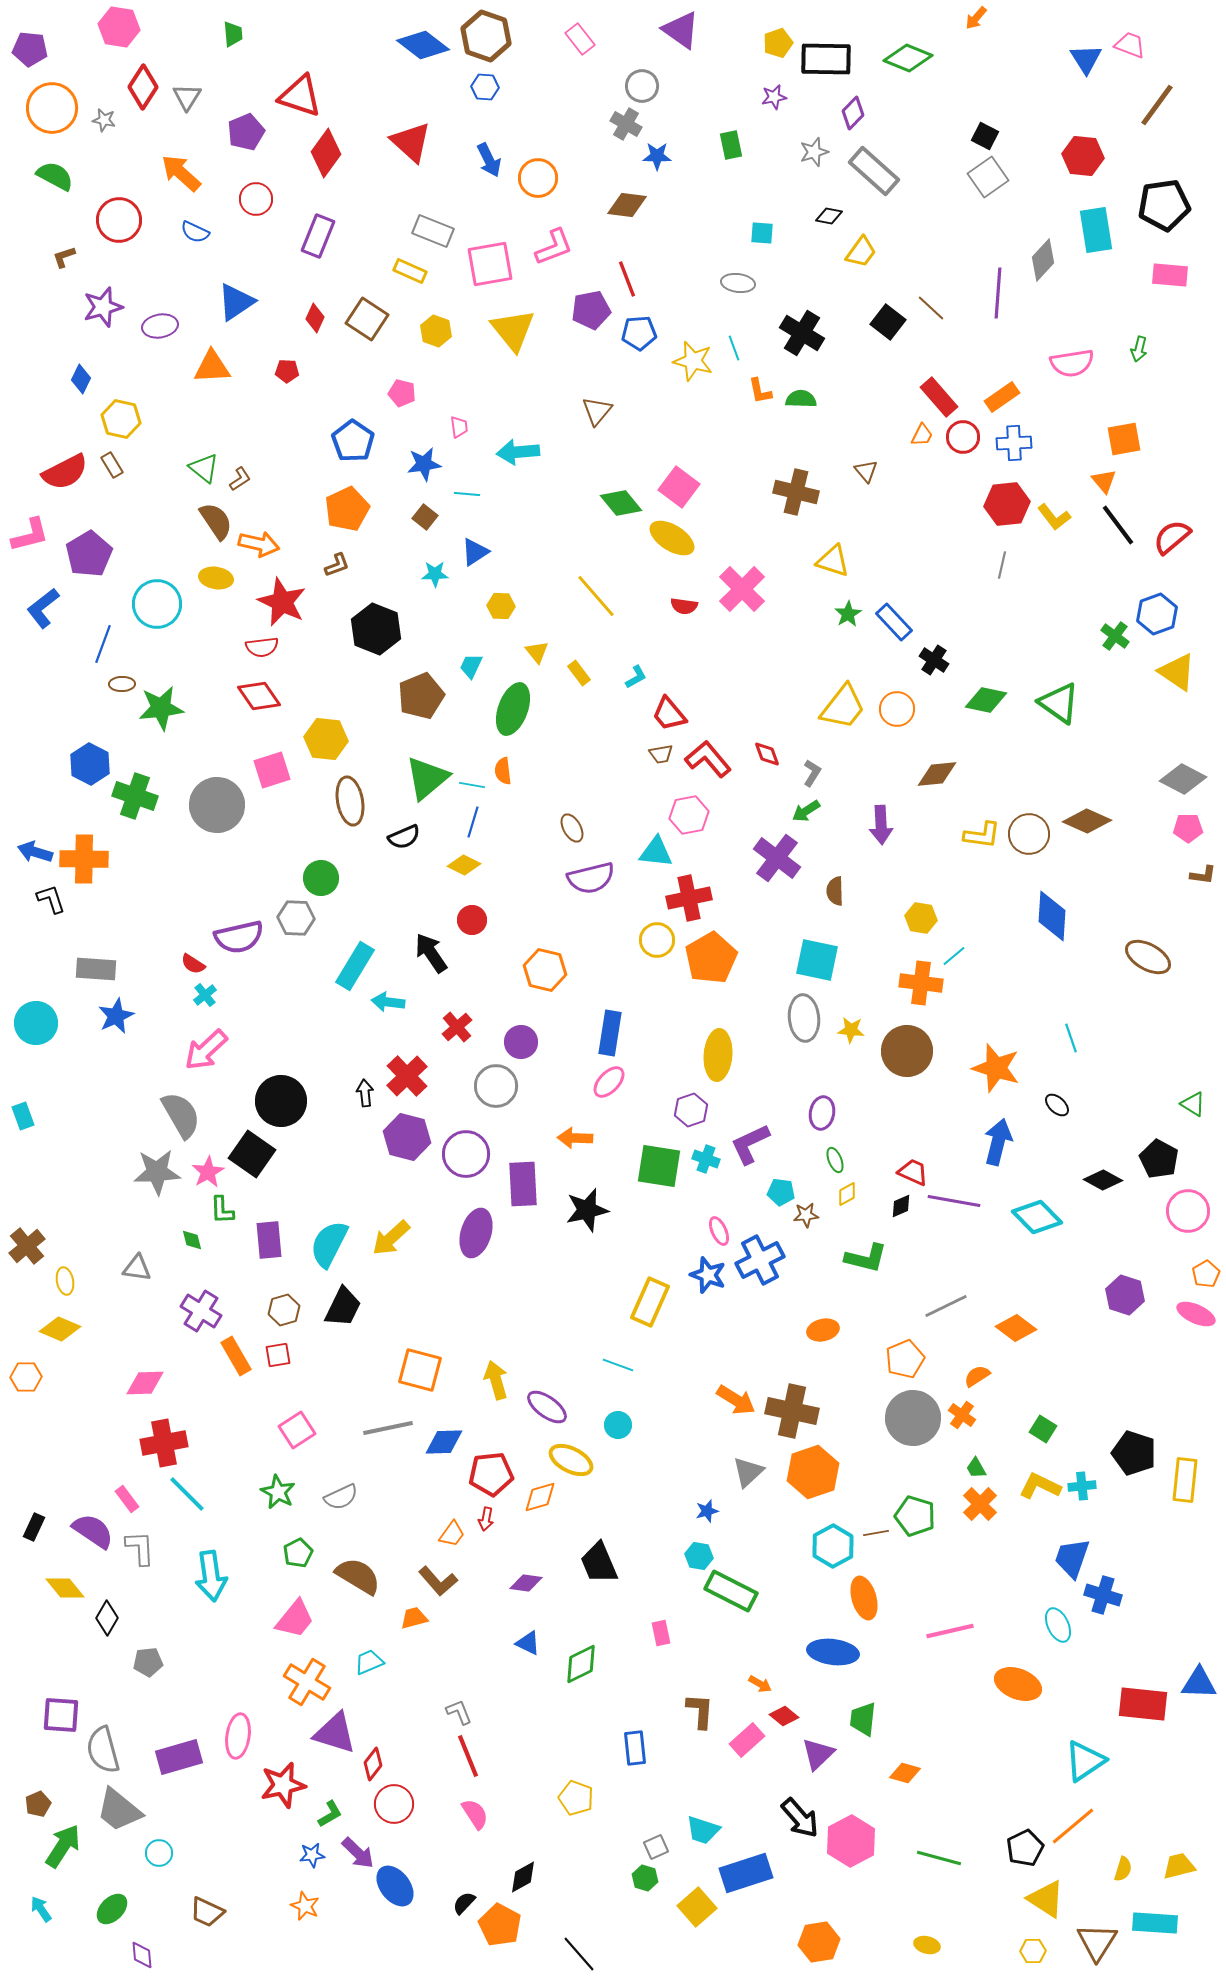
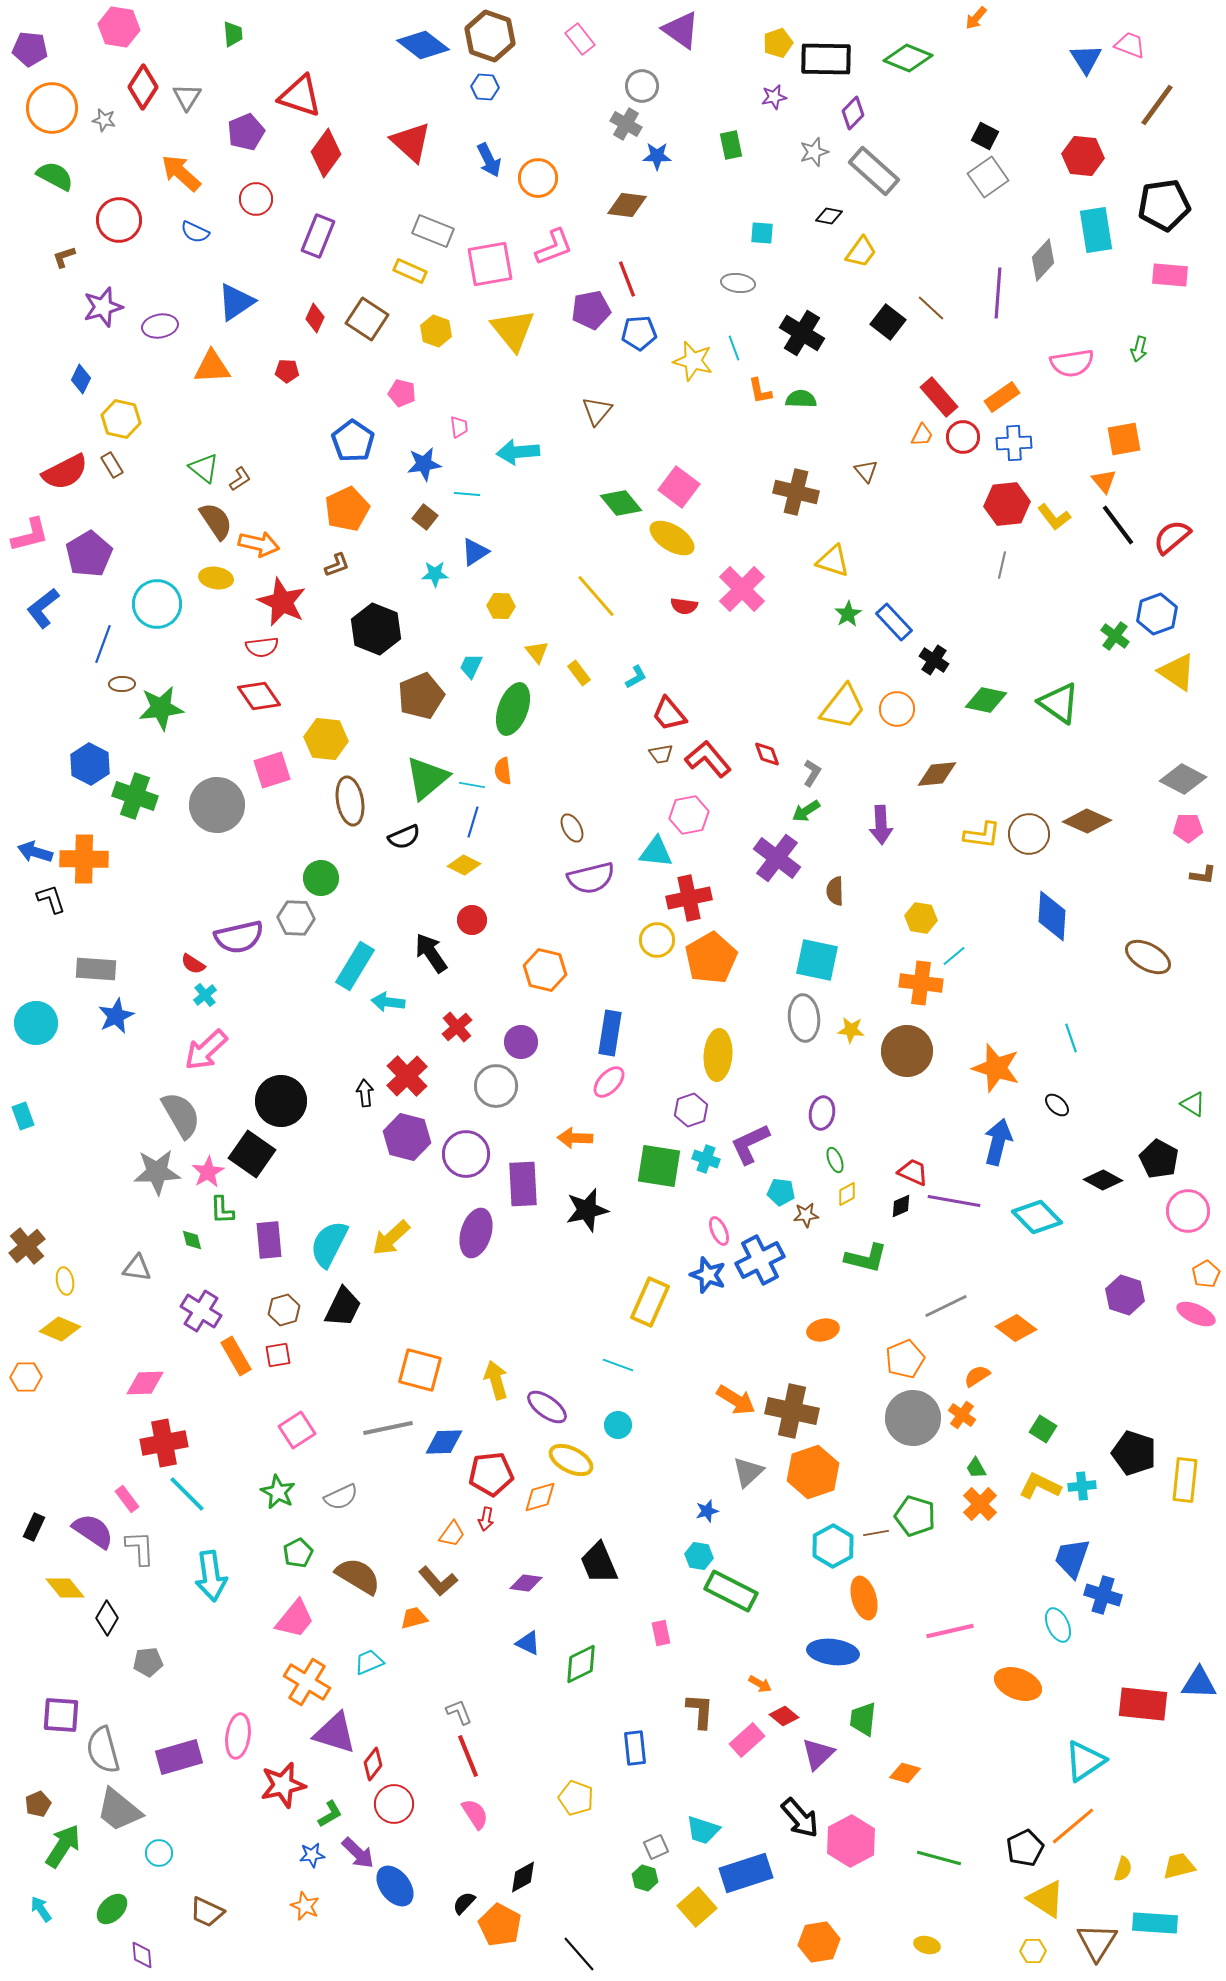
brown hexagon at (486, 36): moved 4 px right
